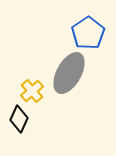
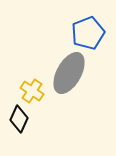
blue pentagon: rotated 12 degrees clockwise
yellow cross: rotated 15 degrees counterclockwise
